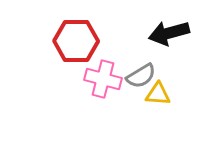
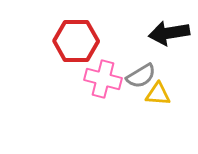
black arrow: rotated 6 degrees clockwise
